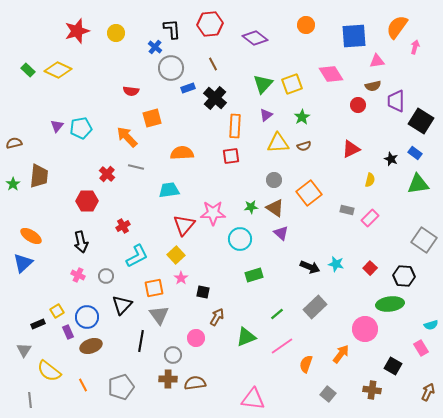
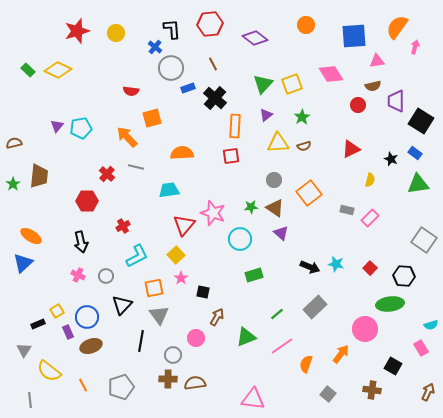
pink star at (213, 213): rotated 20 degrees clockwise
